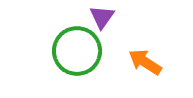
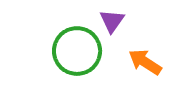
purple triangle: moved 10 px right, 4 px down
